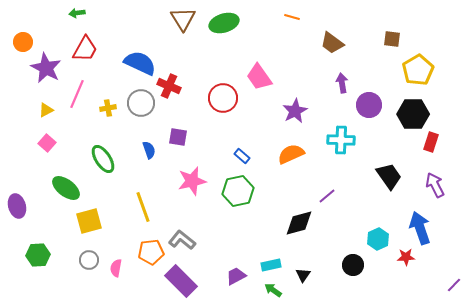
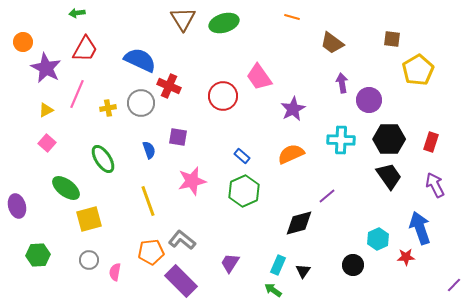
blue semicircle at (140, 63): moved 3 px up
red circle at (223, 98): moved 2 px up
purple circle at (369, 105): moved 5 px up
purple star at (295, 111): moved 2 px left, 2 px up
black hexagon at (413, 114): moved 24 px left, 25 px down
green hexagon at (238, 191): moved 6 px right; rotated 12 degrees counterclockwise
yellow line at (143, 207): moved 5 px right, 6 px up
yellow square at (89, 221): moved 2 px up
cyan rectangle at (271, 265): moved 7 px right; rotated 54 degrees counterclockwise
pink semicircle at (116, 268): moved 1 px left, 4 px down
black triangle at (303, 275): moved 4 px up
purple trapezoid at (236, 276): moved 6 px left, 13 px up; rotated 30 degrees counterclockwise
